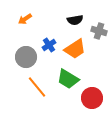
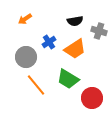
black semicircle: moved 1 px down
blue cross: moved 3 px up
orange line: moved 1 px left, 2 px up
